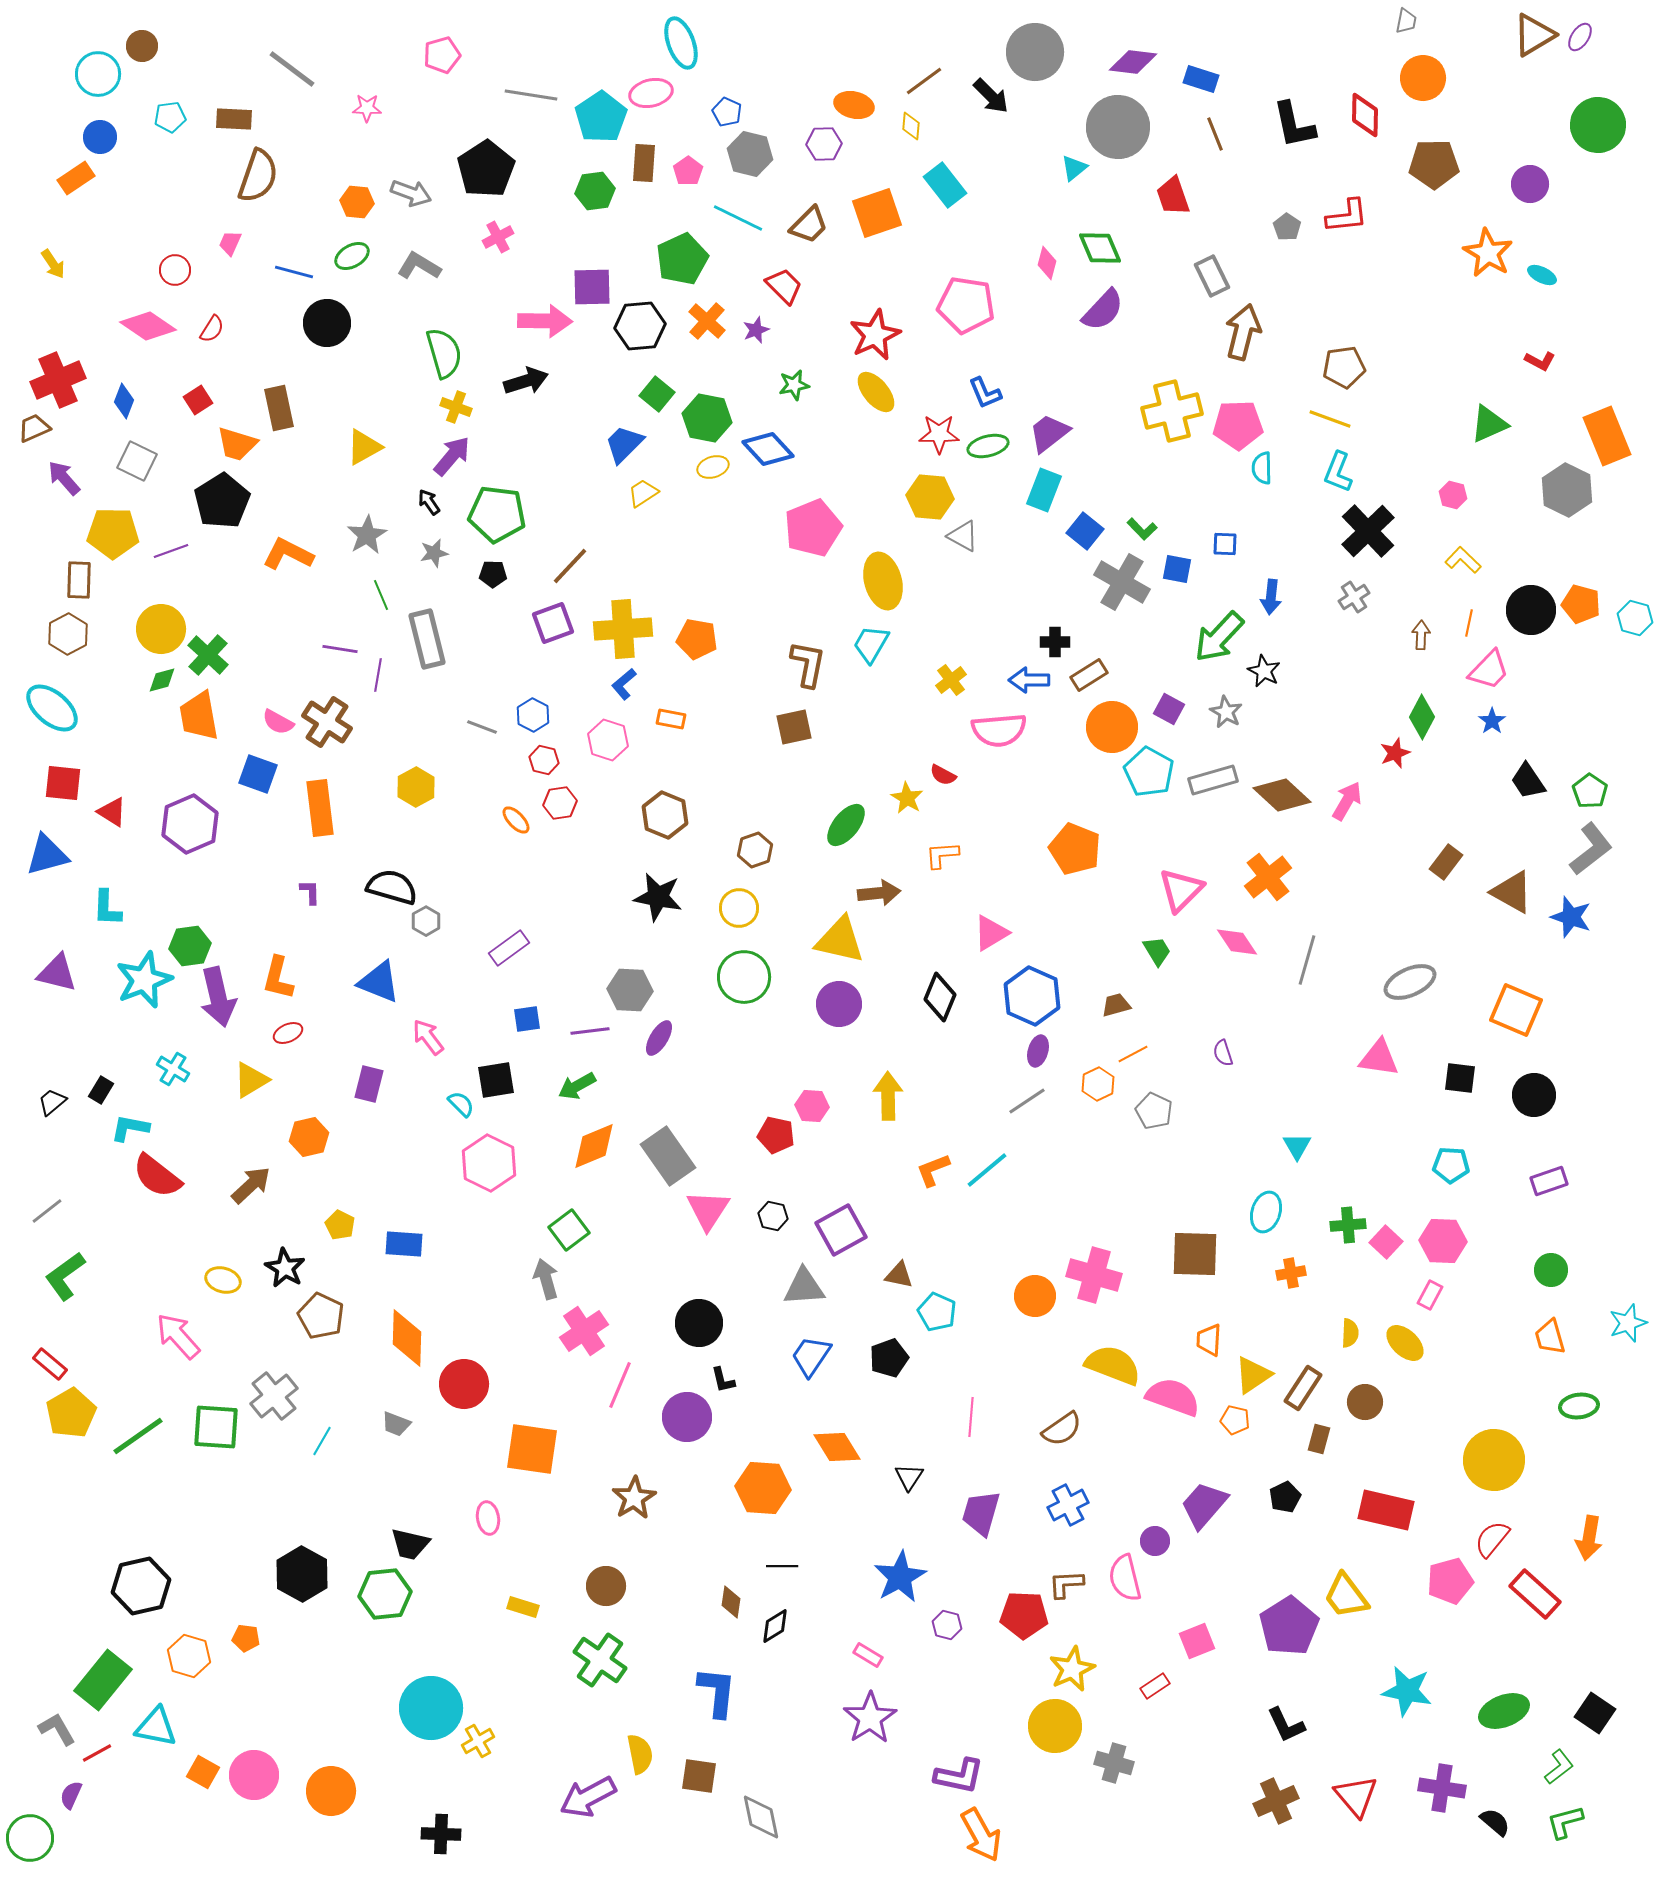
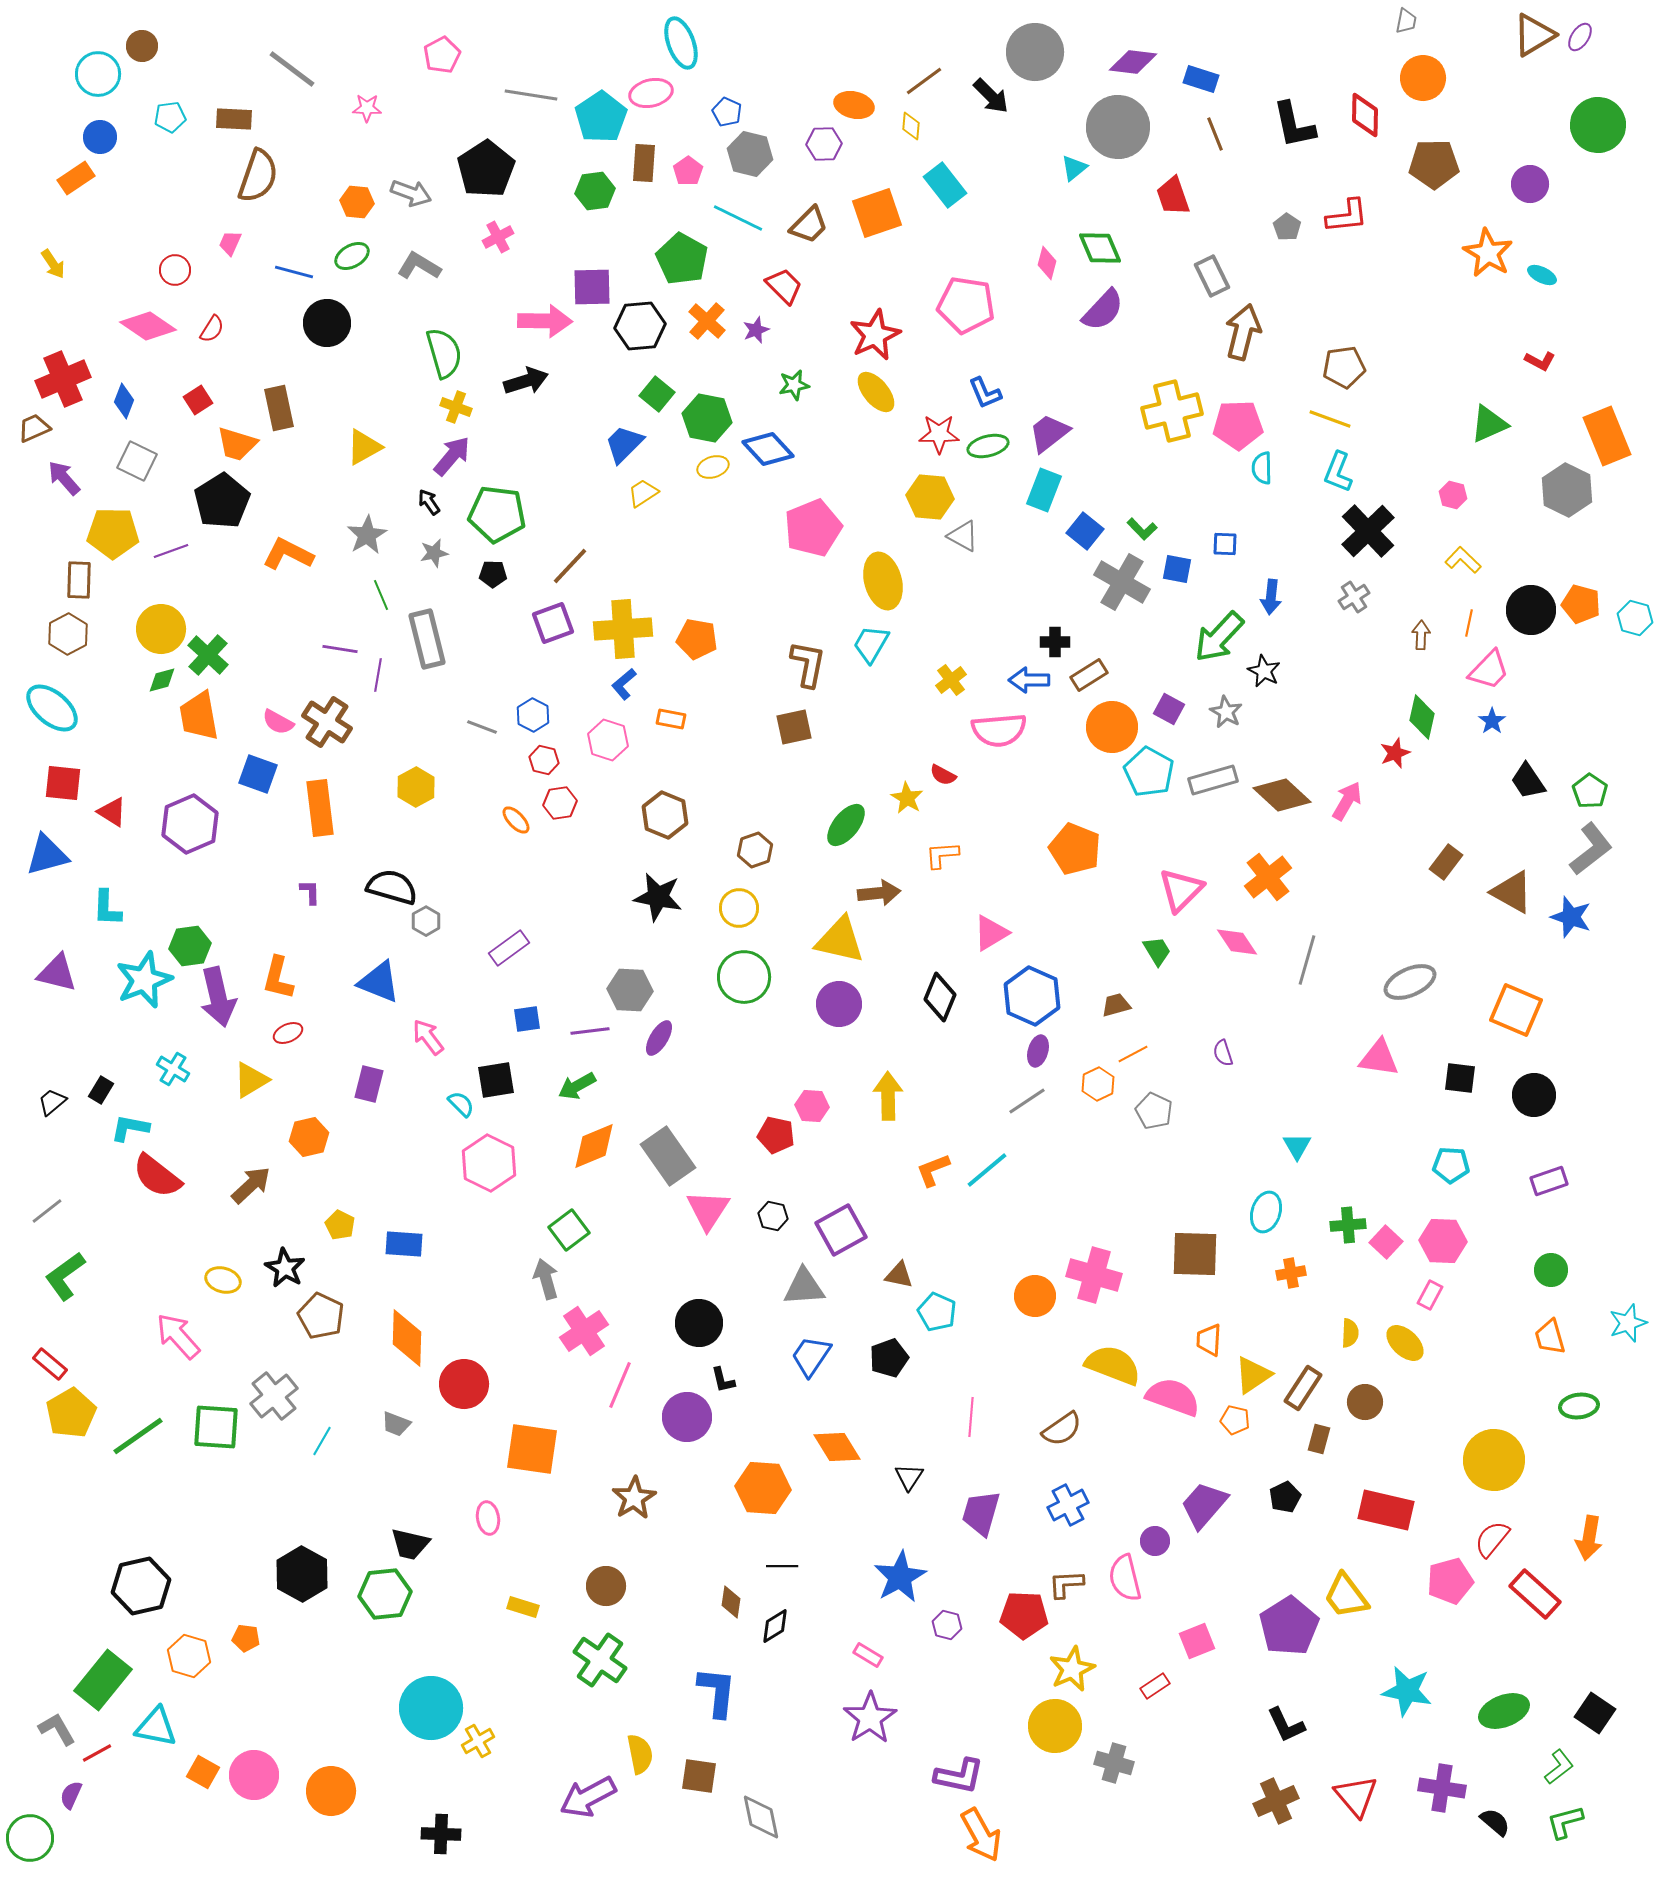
pink pentagon at (442, 55): rotated 12 degrees counterclockwise
green pentagon at (682, 259): rotated 18 degrees counterclockwise
red cross at (58, 380): moved 5 px right, 1 px up
green diamond at (1422, 717): rotated 15 degrees counterclockwise
